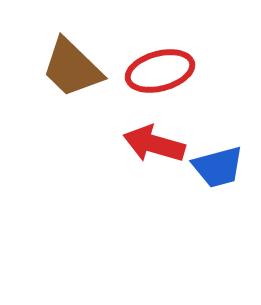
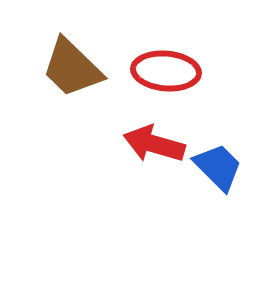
red ellipse: moved 6 px right; rotated 20 degrees clockwise
blue trapezoid: rotated 120 degrees counterclockwise
